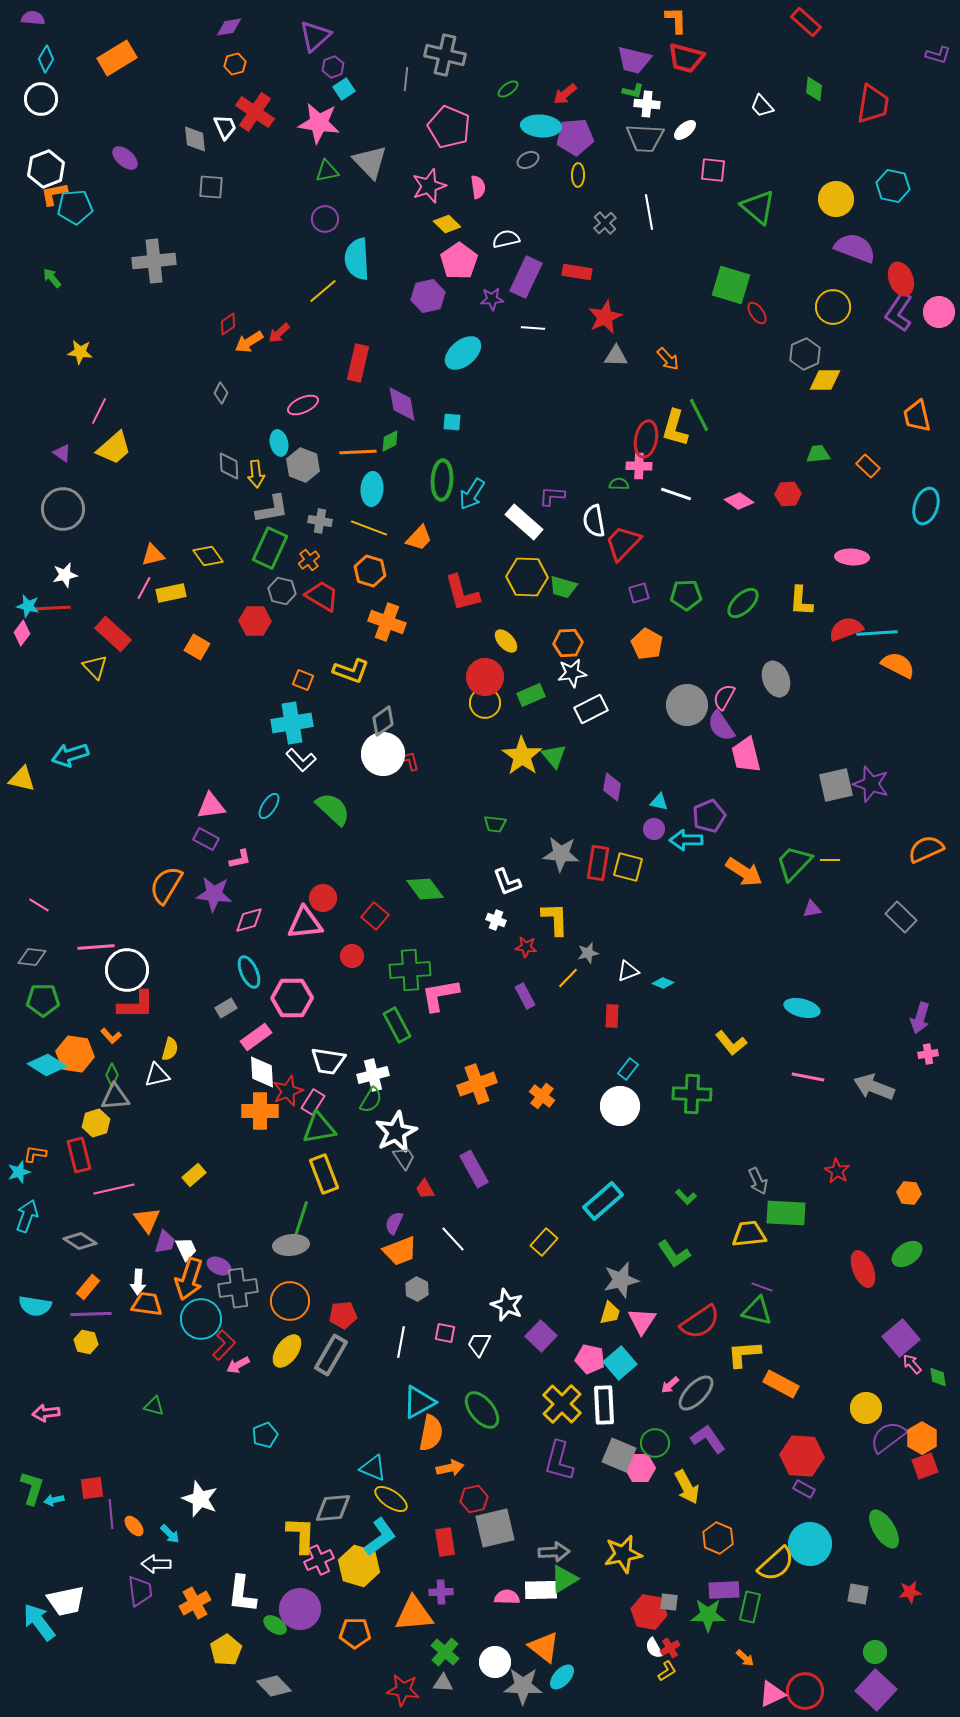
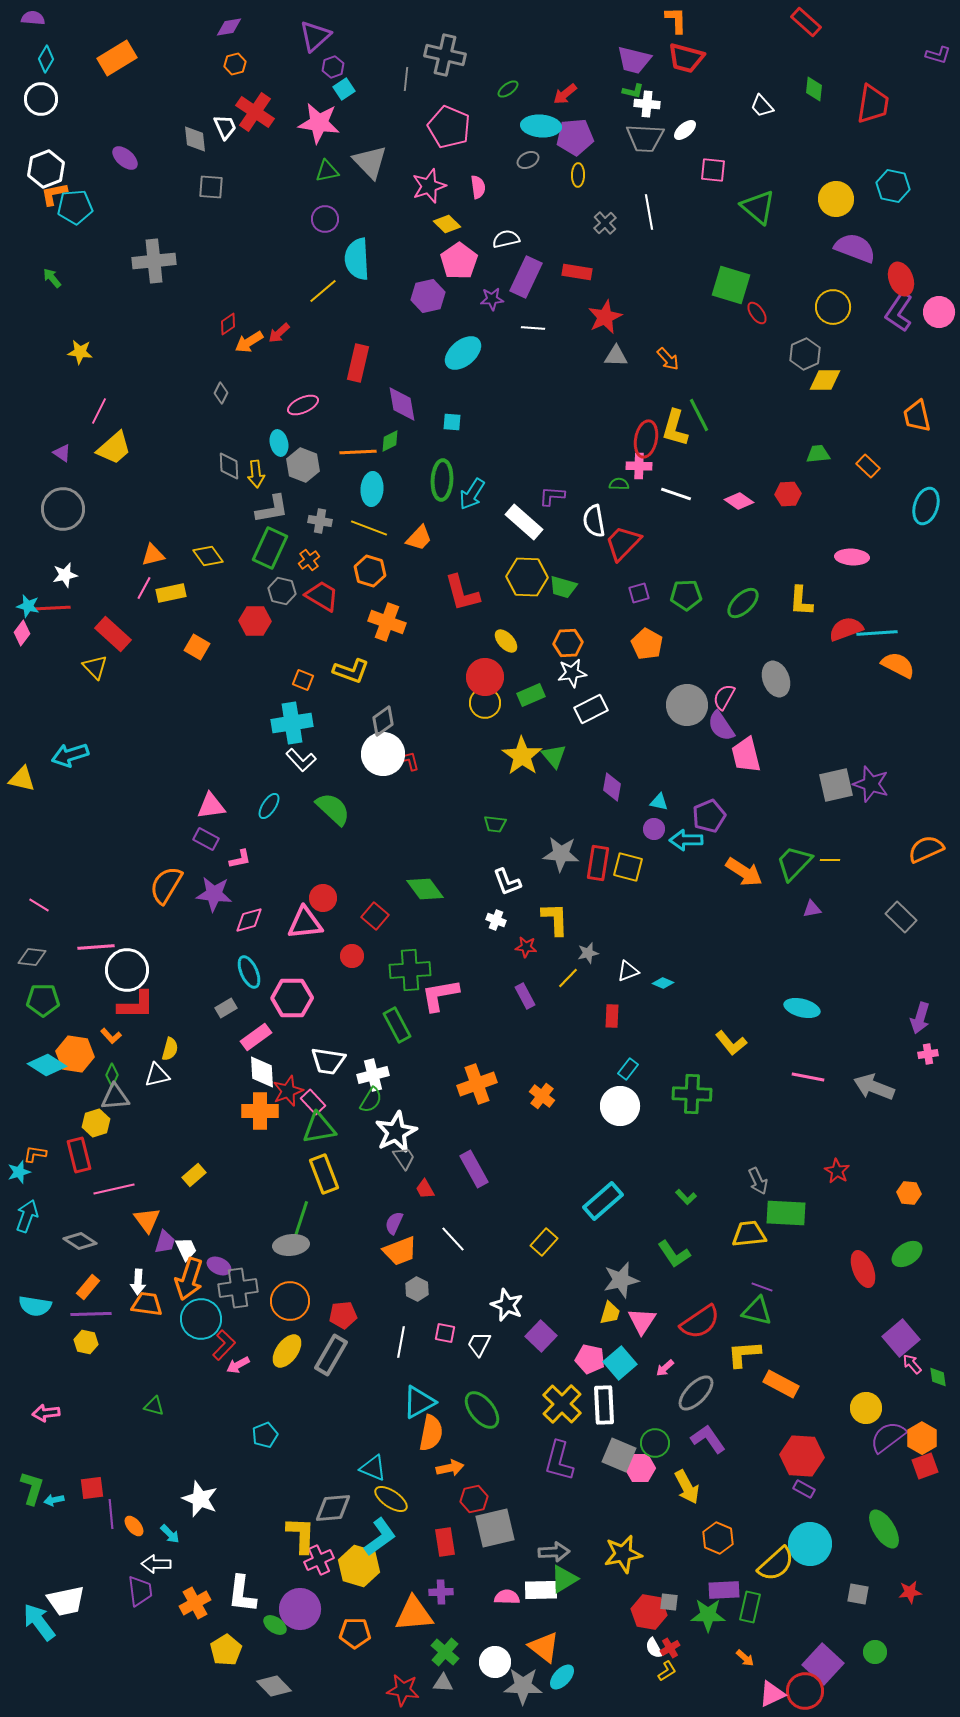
pink rectangle at (313, 1102): rotated 75 degrees counterclockwise
pink arrow at (670, 1385): moved 5 px left, 17 px up
purple square at (876, 1690): moved 53 px left, 26 px up
